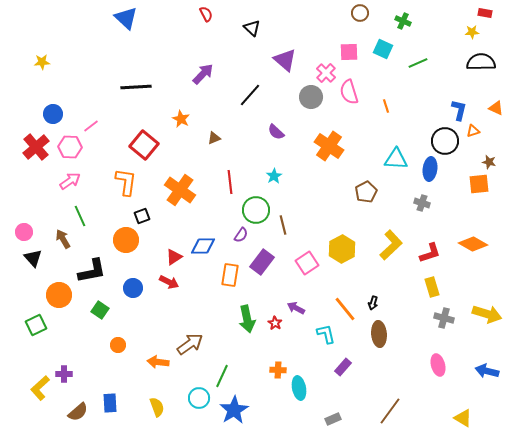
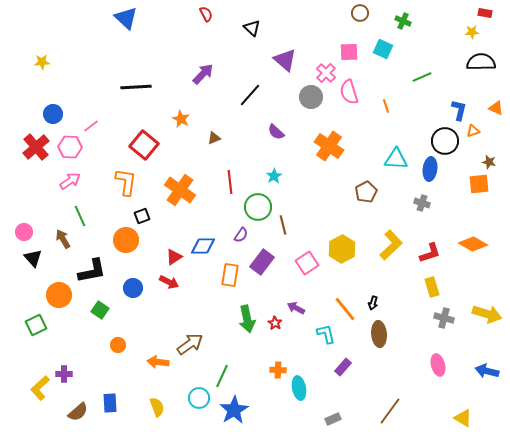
green line at (418, 63): moved 4 px right, 14 px down
green circle at (256, 210): moved 2 px right, 3 px up
